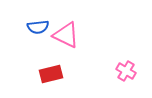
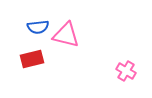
pink triangle: rotated 12 degrees counterclockwise
red rectangle: moved 19 px left, 15 px up
